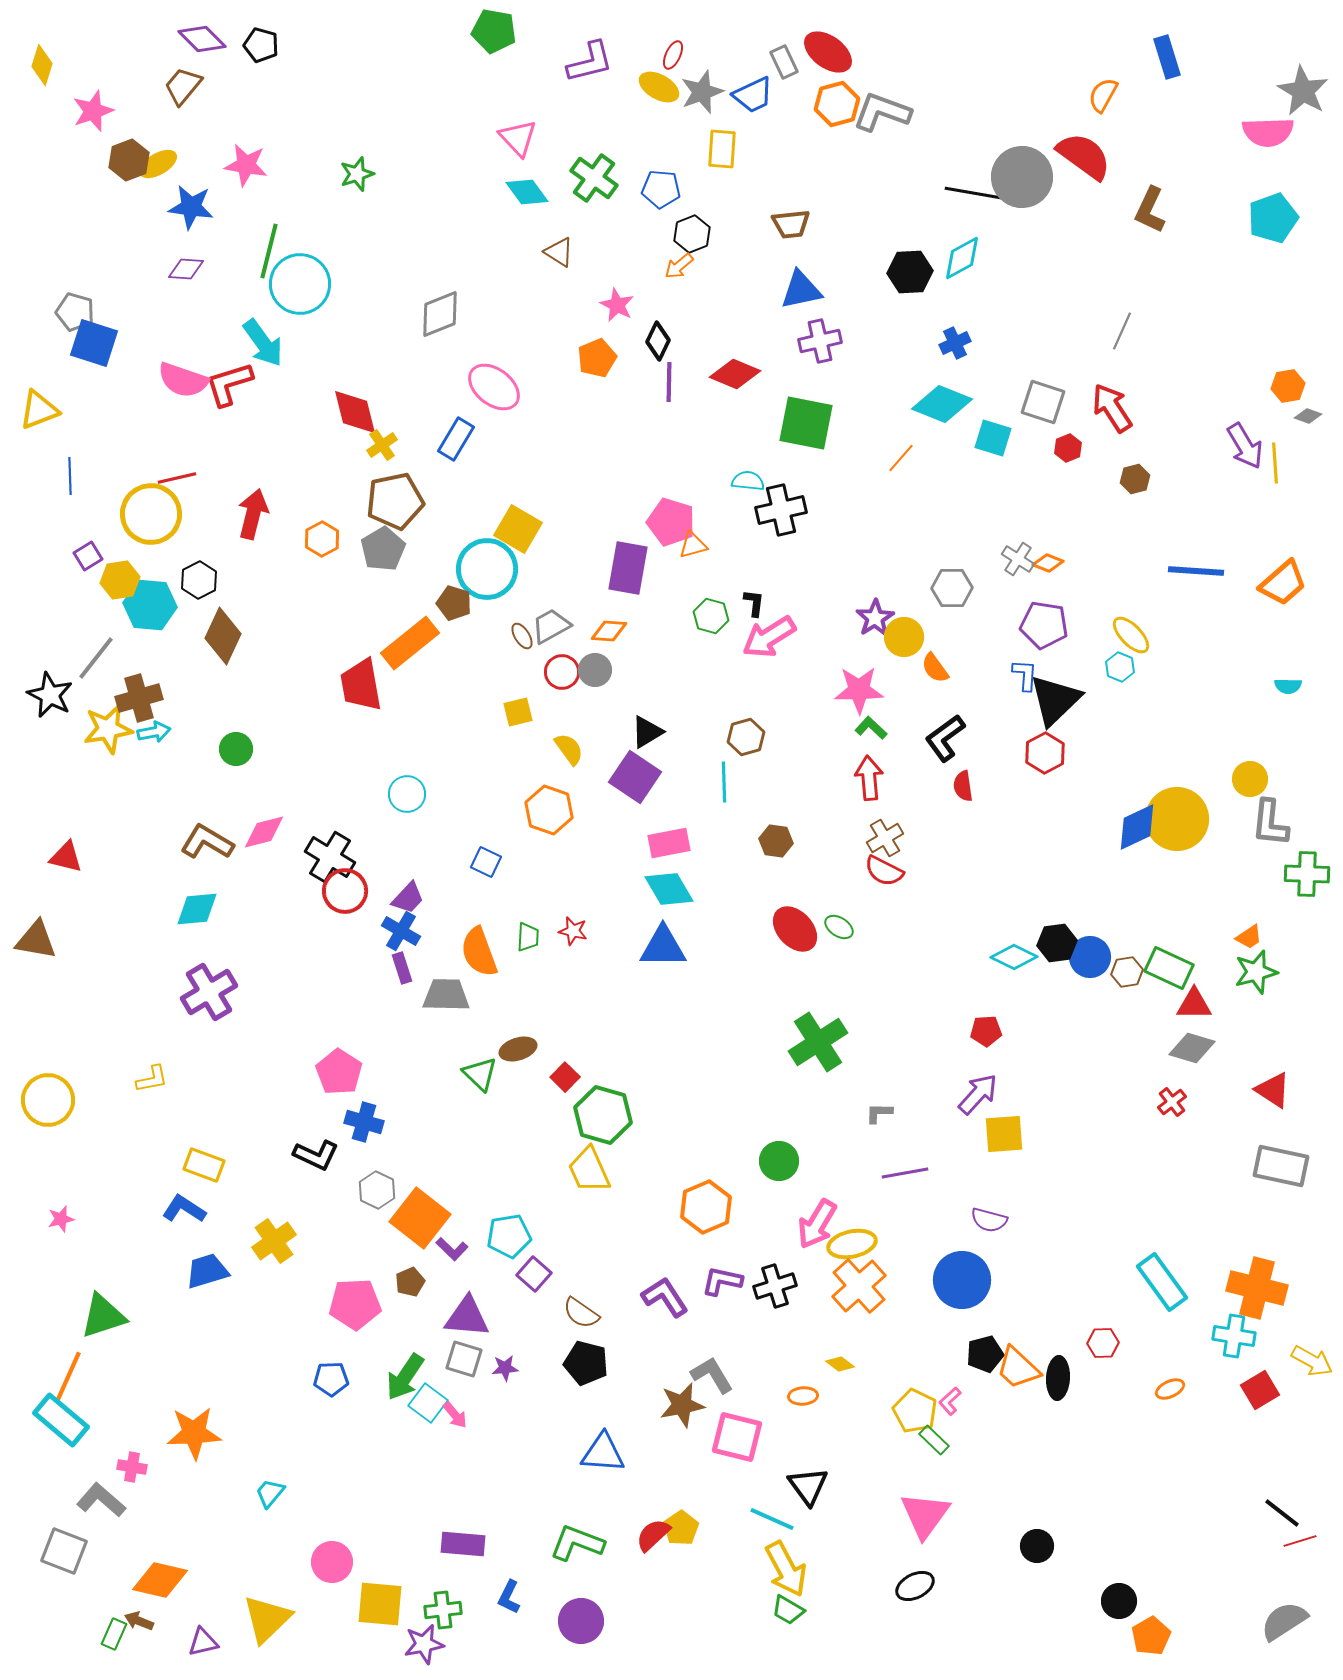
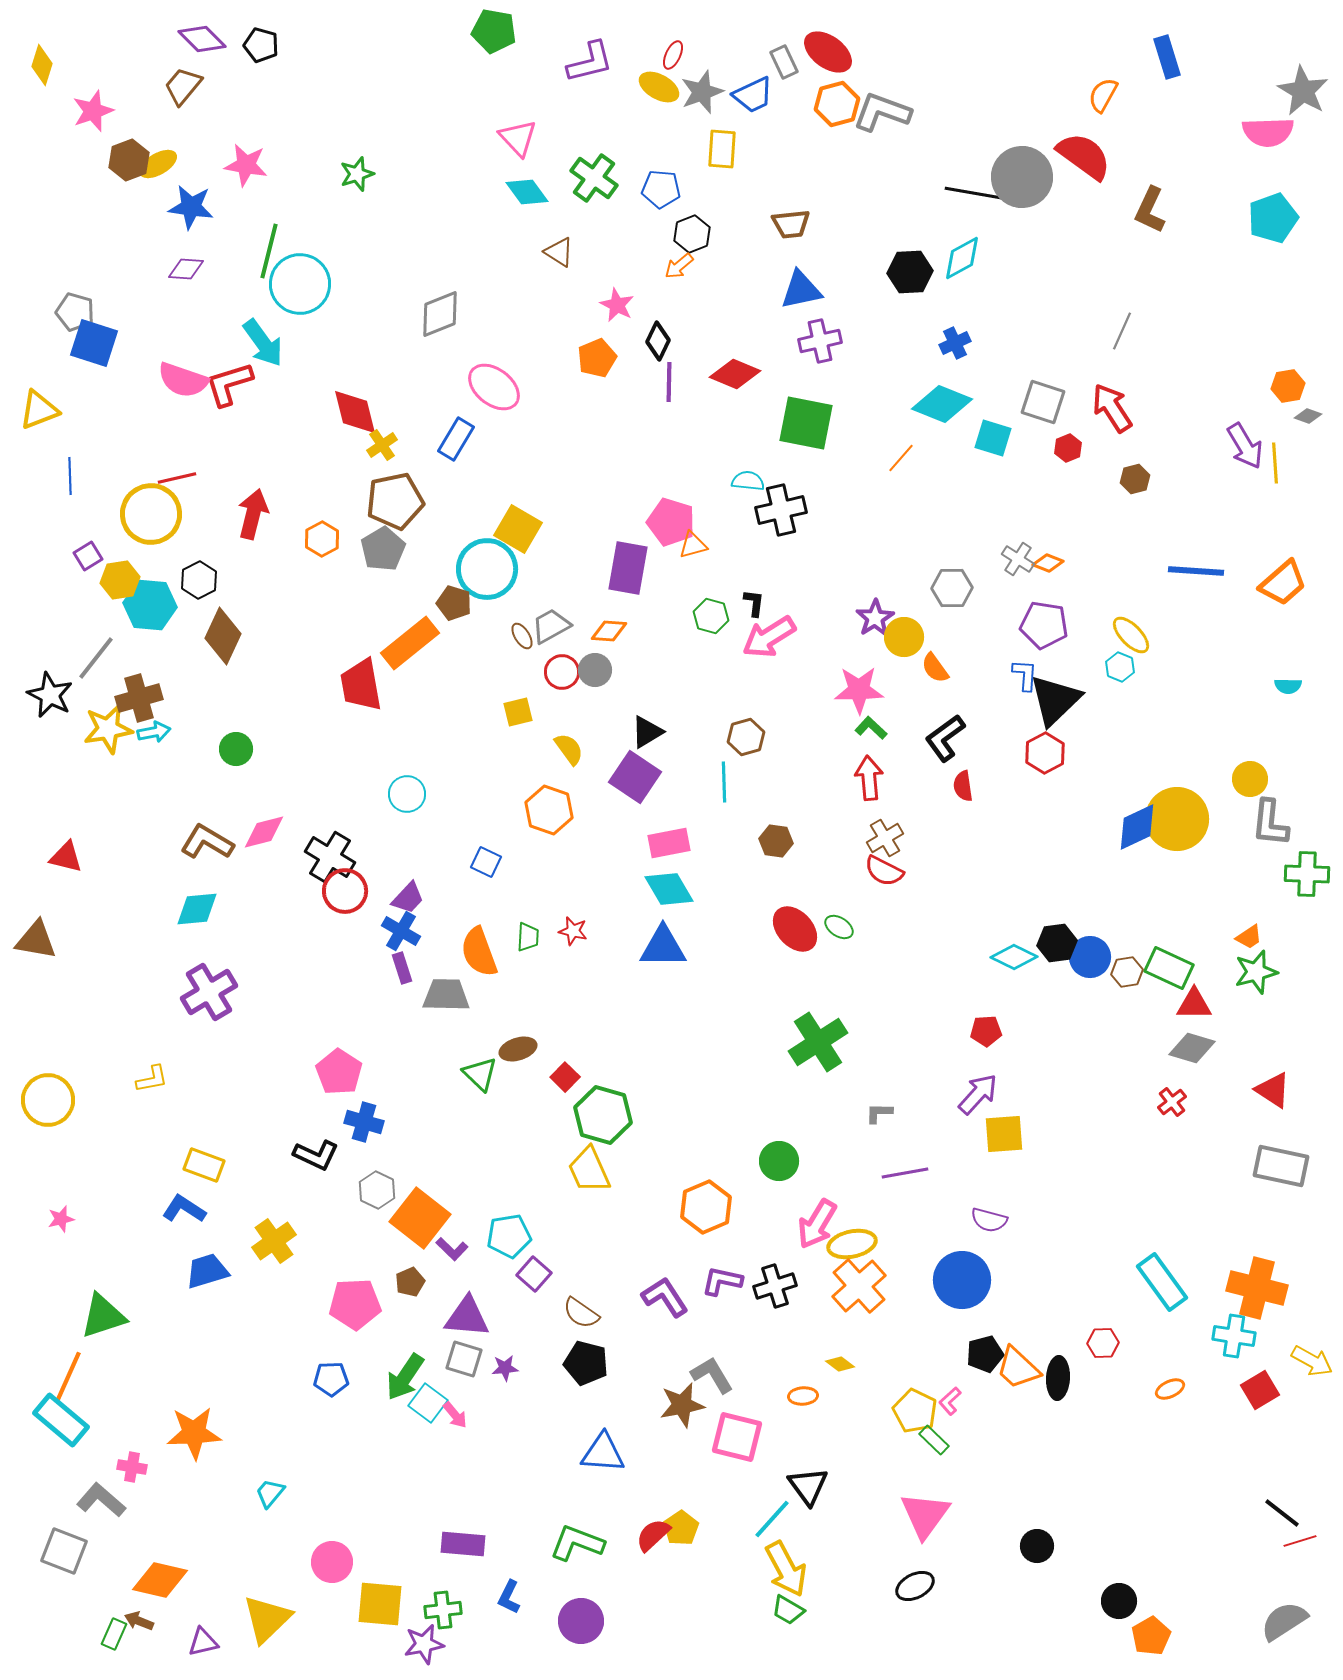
cyan line at (772, 1519): rotated 72 degrees counterclockwise
